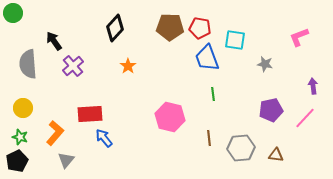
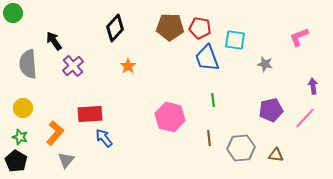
green line: moved 6 px down
black pentagon: moved 1 px left; rotated 15 degrees counterclockwise
